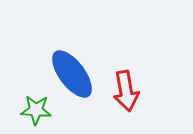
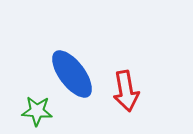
green star: moved 1 px right, 1 px down
